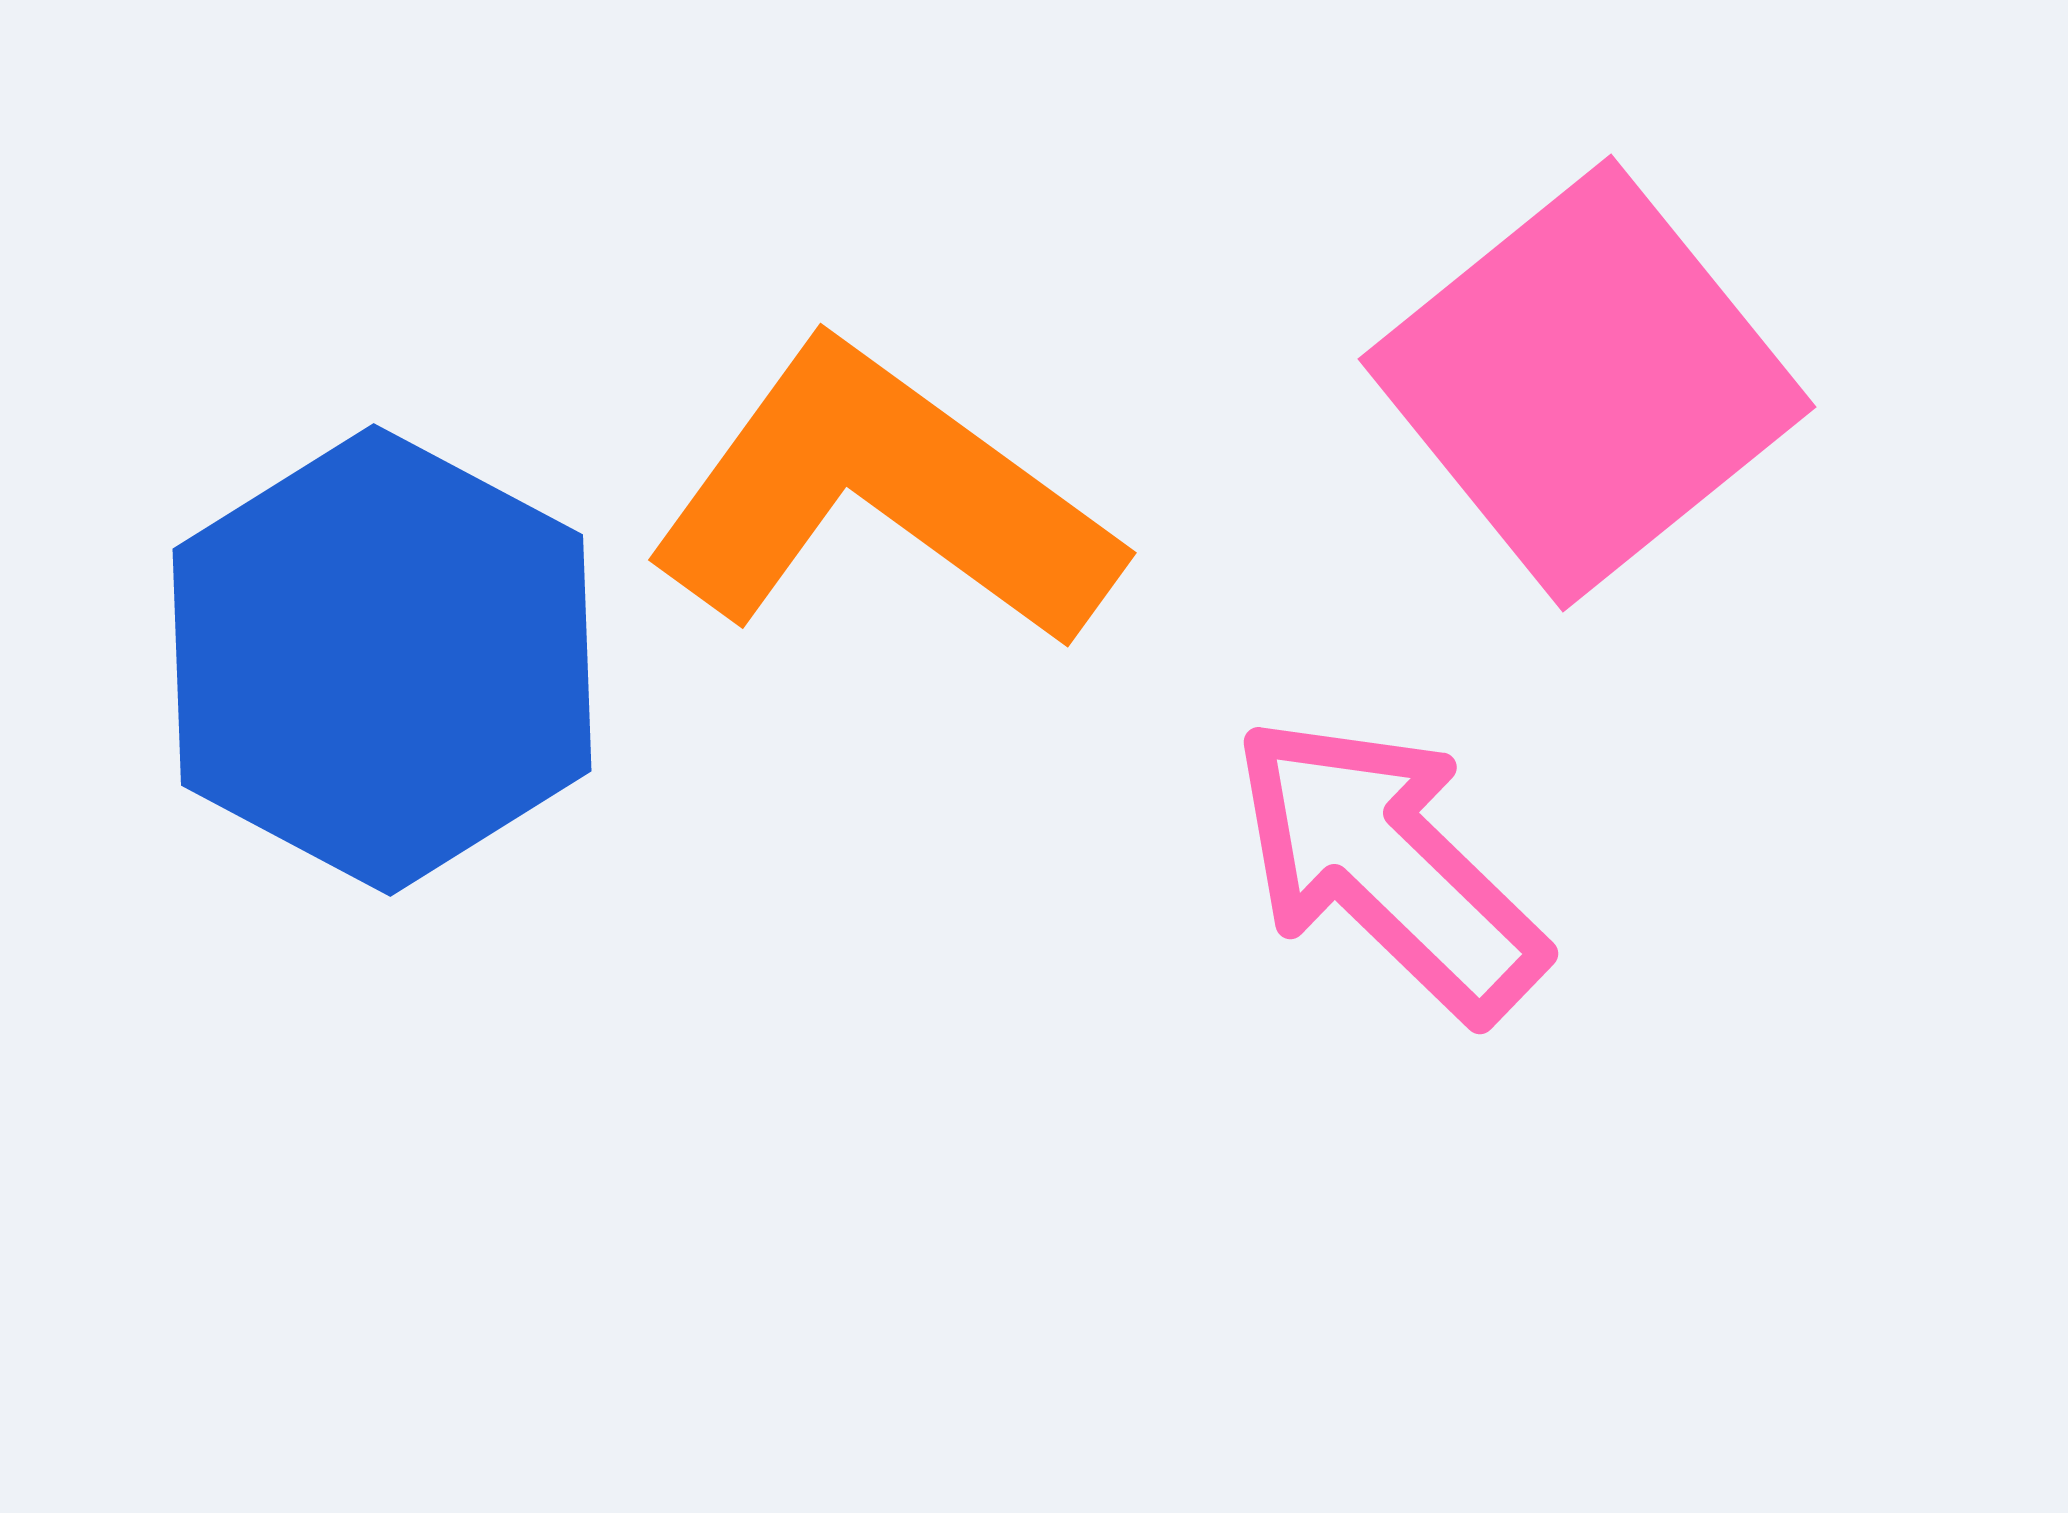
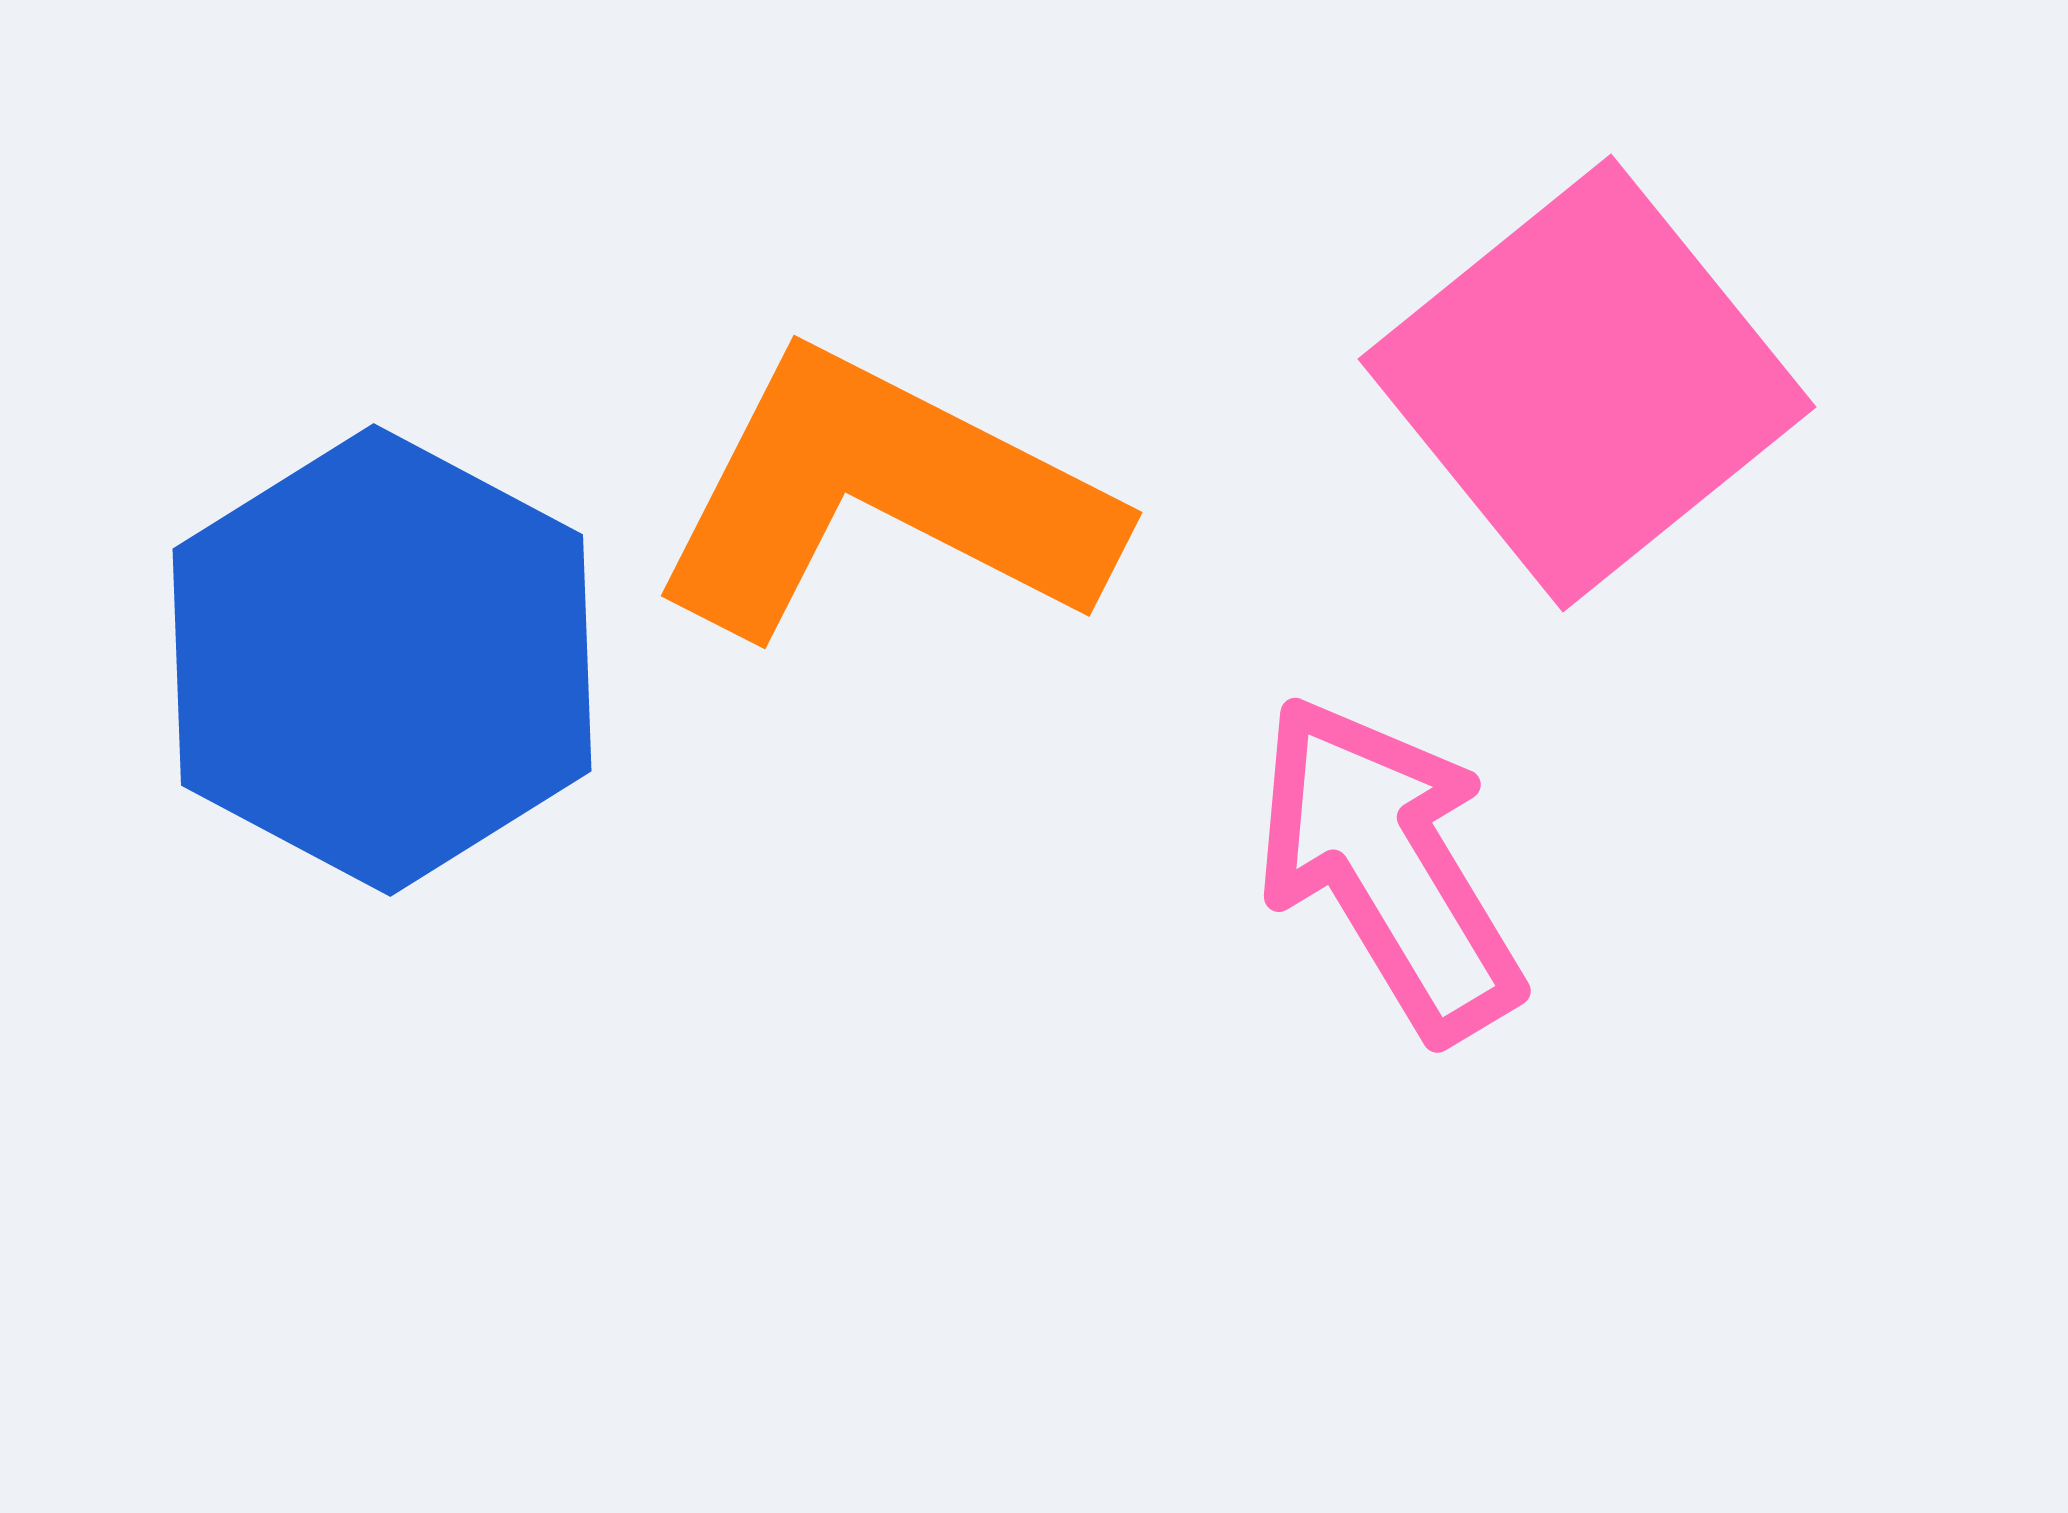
orange L-shape: rotated 9 degrees counterclockwise
pink arrow: rotated 15 degrees clockwise
